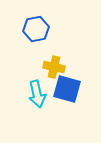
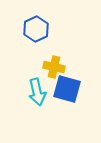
blue hexagon: rotated 15 degrees counterclockwise
cyan arrow: moved 2 px up
